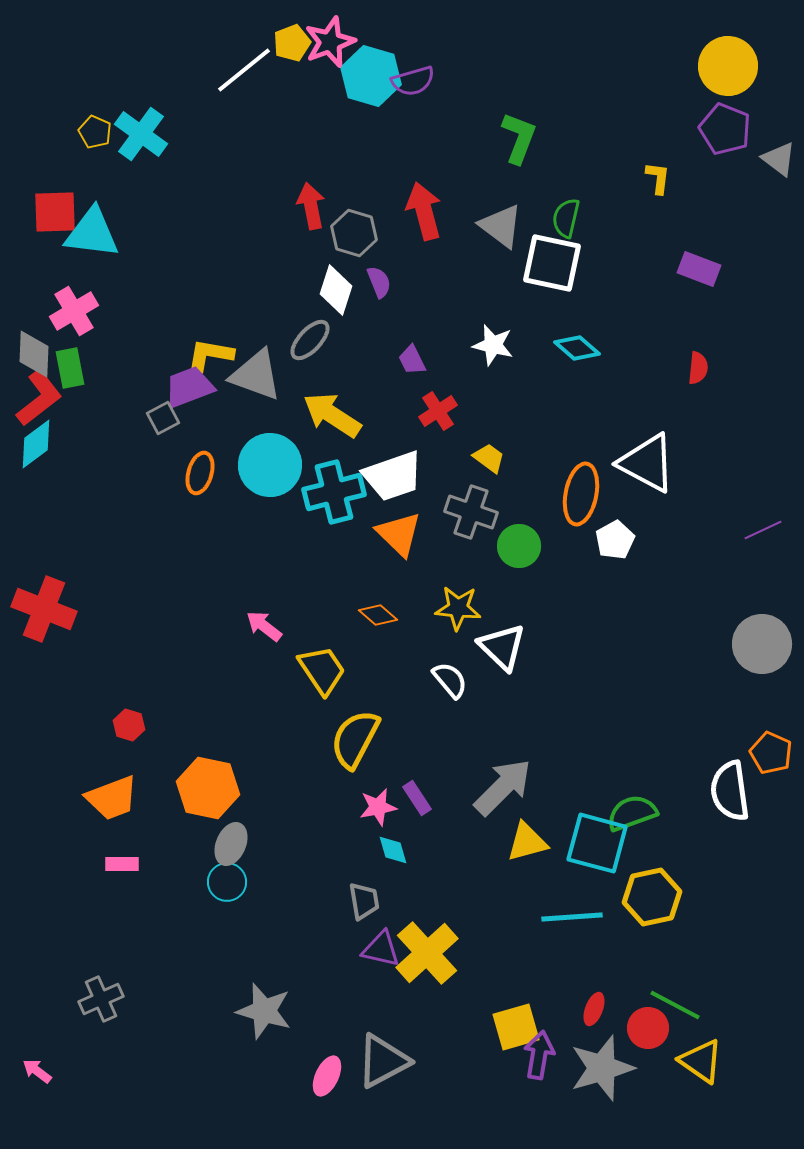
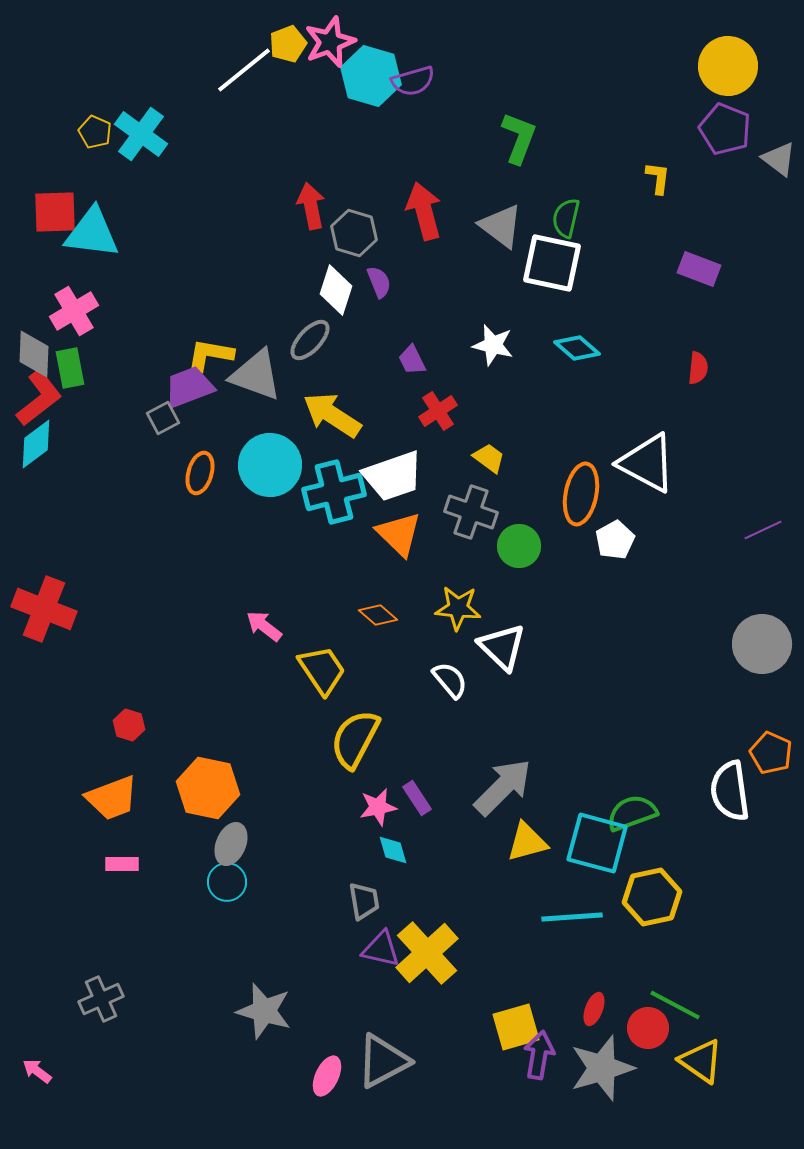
yellow pentagon at (292, 43): moved 4 px left, 1 px down
